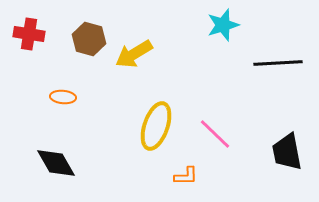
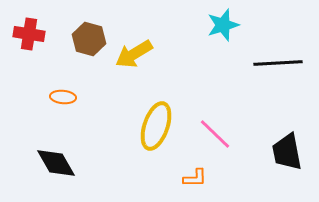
orange L-shape: moved 9 px right, 2 px down
